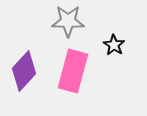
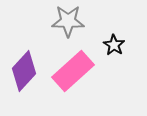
pink rectangle: rotated 33 degrees clockwise
